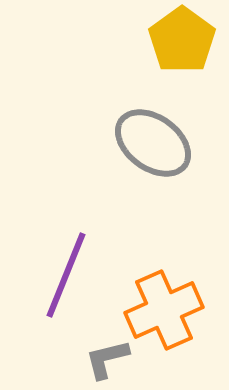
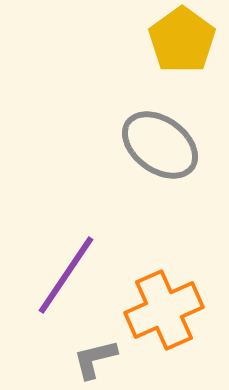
gray ellipse: moved 7 px right, 2 px down
purple line: rotated 12 degrees clockwise
gray L-shape: moved 12 px left
